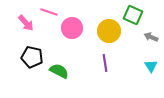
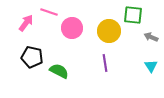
green square: rotated 18 degrees counterclockwise
pink arrow: rotated 102 degrees counterclockwise
